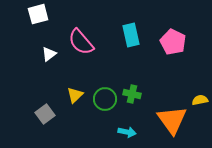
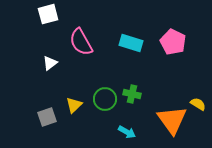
white square: moved 10 px right
cyan rectangle: moved 8 px down; rotated 60 degrees counterclockwise
pink semicircle: rotated 12 degrees clockwise
white triangle: moved 1 px right, 9 px down
yellow triangle: moved 1 px left, 10 px down
yellow semicircle: moved 2 px left, 4 px down; rotated 42 degrees clockwise
gray square: moved 2 px right, 3 px down; rotated 18 degrees clockwise
cyan arrow: rotated 18 degrees clockwise
